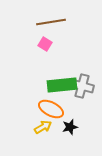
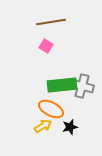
pink square: moved 1 px right, 2 px down
yellow arrow: moved 1 px up
